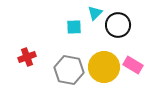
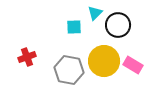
yellow circle: moved 6 px up
